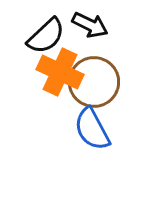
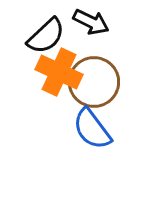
black arrow: moved 1 px right, 3 px up
orange cross: moved 1 px left
blue semicircle: rotated 9 degrees counterclockwise
